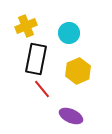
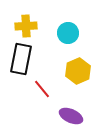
yellow cross: rotated 20 degrees clockwise
cyan circle: moved 1 px left
black rectangle: moved 15 px left
